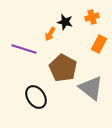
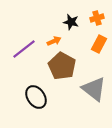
orange cross: moved 5 px right, 1 px down
black star: moved 6 px right
orange arrow: moved 4 px right, 7 px down; rotated 144 degrees counterclockwise
purple line: rotated 55 degrees counterclockwise
brown pentagon: moved 1 px left, 2 px up
gray triangle: moved 3 px right, 1 px down
